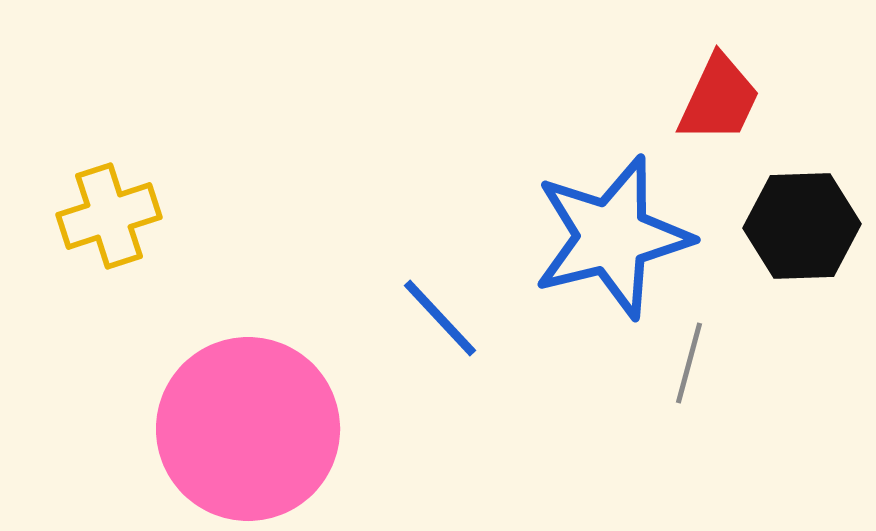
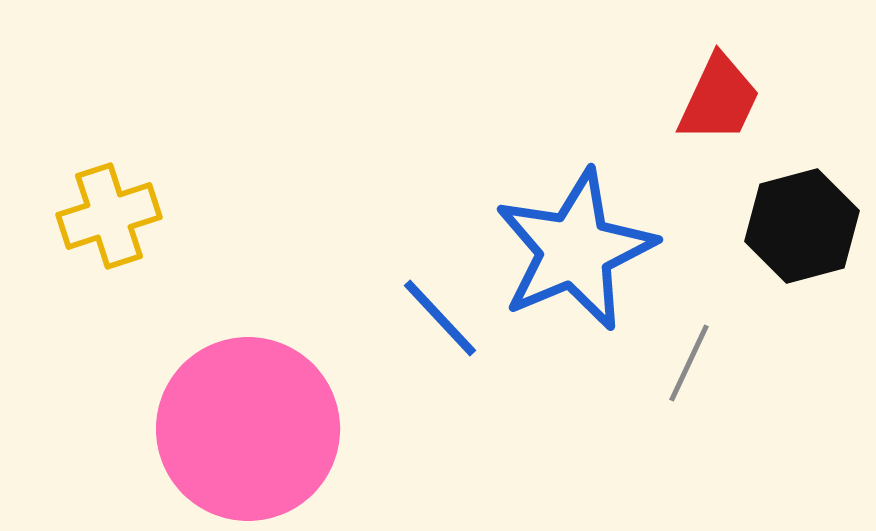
black hexagon: rotated 13 degrees counterclockwise
blue star: moved 37 px left, 13 px down; rotated 9 degrees counterclockwise
gray line: rotated 10 degrees clockwise
